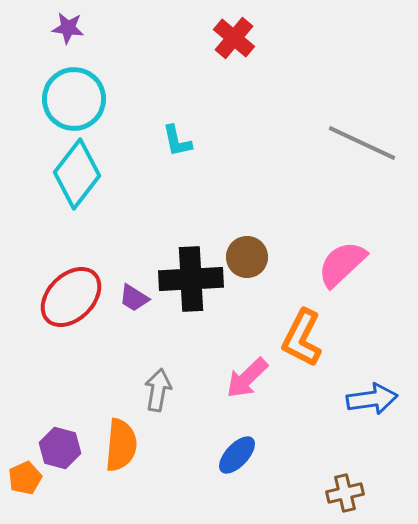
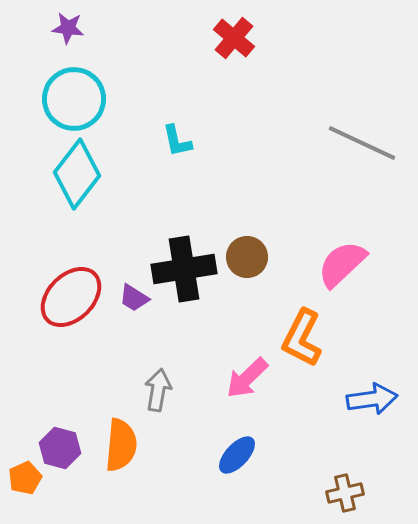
black cross: moved 7 px left, 10 px up; rotated 6 degrees counterclockwise
